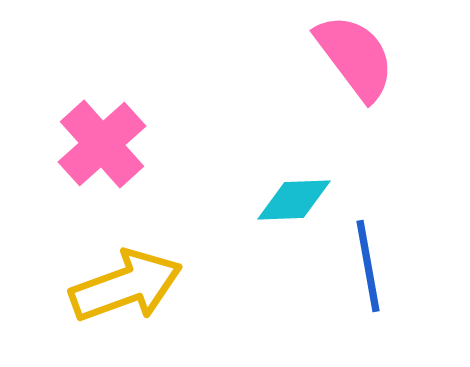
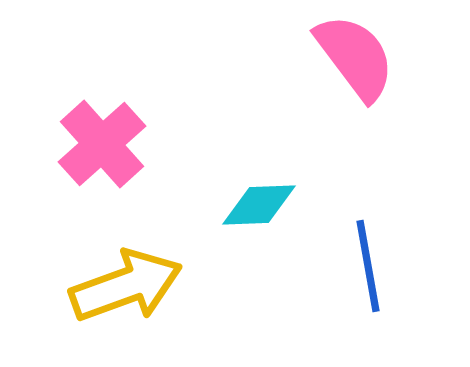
cyan diamond: moved 35 px left, 5 px down
